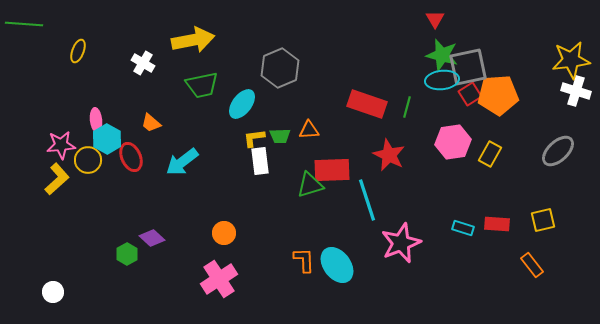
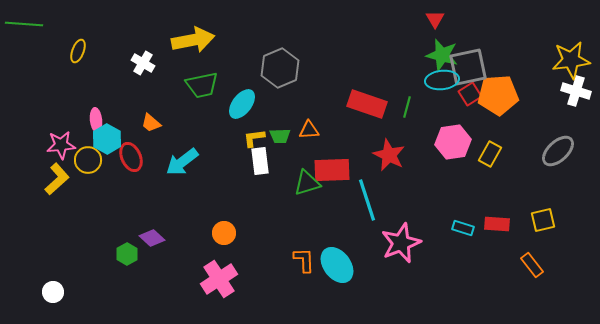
green triangle at (310, 185): moved 3 px left, 2 px up
